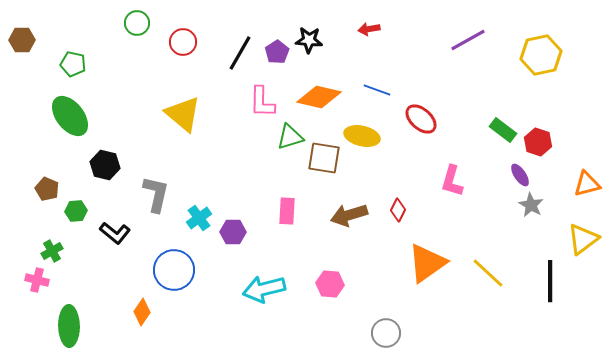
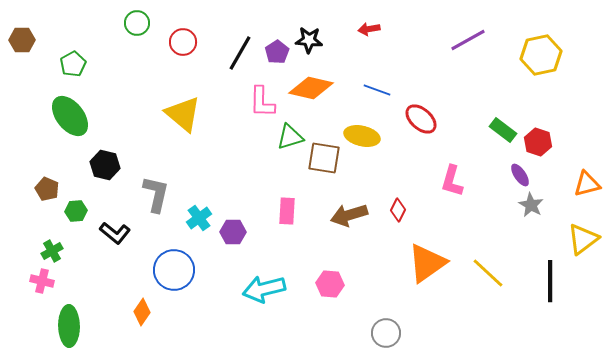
green pentagon at (73, 64): rotated 30 degrees clockwise
orange diamond at (319, 97): moved 8 px left, 9 px up
pink cross at (37, 280): moved 5 px right, 1 px down
